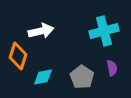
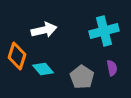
white arrow: moved 3 px right, 1 px up
orange diamond: moved 1 px left
cyan diamond: moved 8 px up; rotated 60 degrees clockwise
